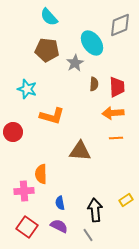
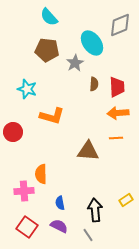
orange arrow: moved 5 px right
brown triangle: moved 8 px right
